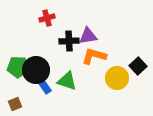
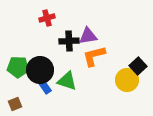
orange L-shape: rotated 30 degrees counterclockwise
black circle: moved 4 px right
yellow circle: moved 10 px right, 2 px down
